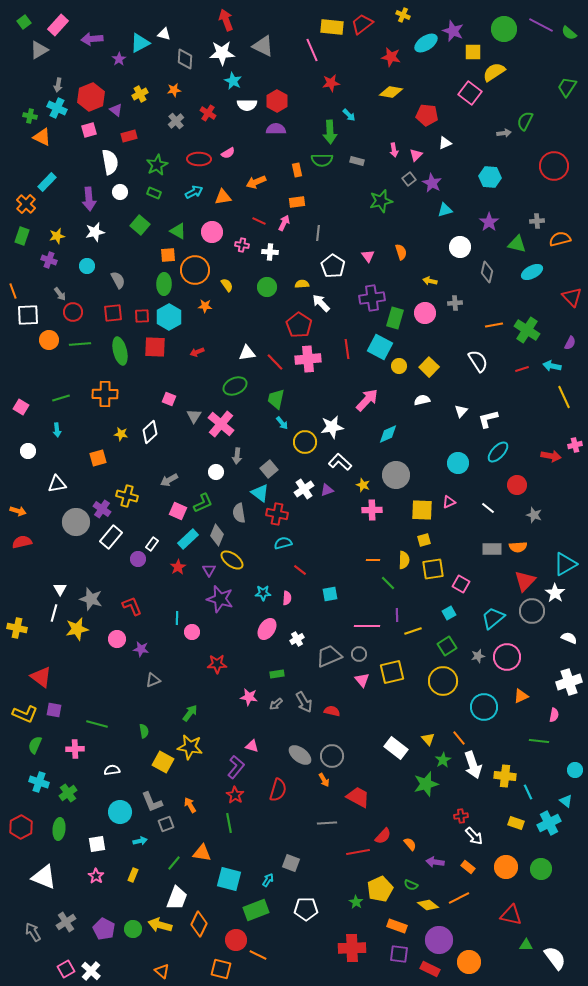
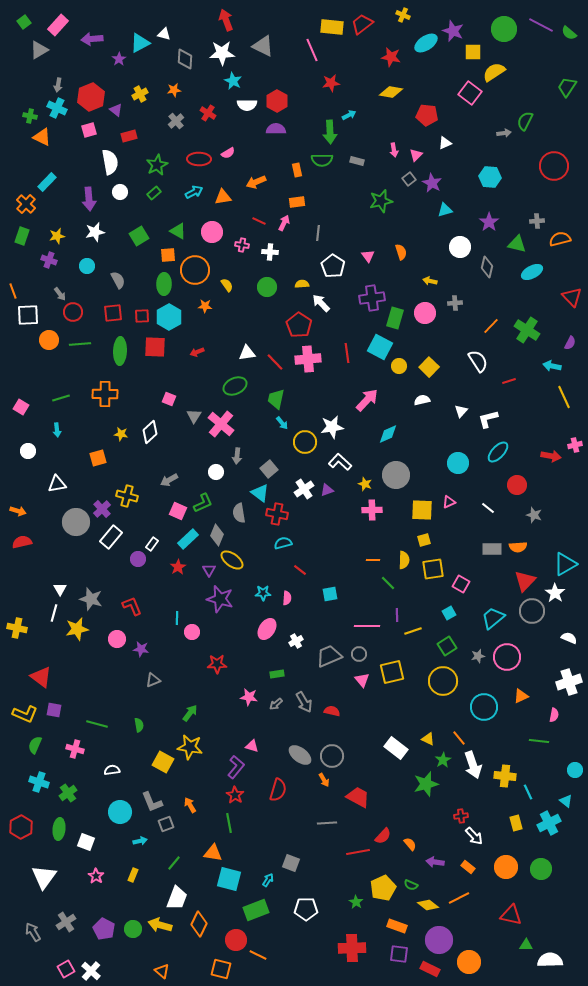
cyan arrow at (349, 115): rotated 72 degrees counterclockwise
green rectangle at (154, 193): rotated 64 degrees counterclockwise
green square at (140, 225): moved 1 px left, 11 px down; rotated 18 degrees clockwise
gray diamond at (487, 272): moved 5 px up
orange line at (494, 325): moved 3 px left, 1 px down; rotated 36 degrees counterclockwise
red line at (347, 349): moved 4 px down
green ellipse at (120, 351): rotated 16 degrees clockwise
red line at (522, 369): moved 13 px left, 12 px down
yellow star at (363, 485): moved 2 px right, 1 px up
purple cross at (102, 509): rotated 12 degrees clockwise
white cross at (297, 639): moved 1 px left, 2 px down
green semicircle at (144, 731): moved 5 px left, 6 px up
yellow triangle at (428, 739): rotated 24 degrees counterclockwise
pink cross at (75, 749): rotated 18 degrees clockwise
yellow rectangle at (516, 823): rotated 56 degrees clockwise
white square at (97, 844): moved 11 px left, 2 px up; rotated 30 degrees clockwise
orange triangle at (202, 853): moved 11 px right
white triangle at (44, 877): rotated 44 degrees clockwise
yellow pentagon at (380, 889): moved 3 px right, 1 px up
white semicircle at (555, 958): moved 5 px left, 2 px down; rotated 55 degrees counterclockwise
